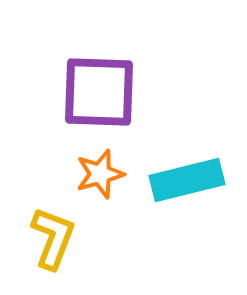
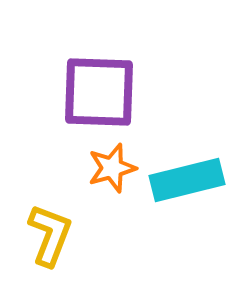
orange star: moved 12 px right, 6 px up
yellow L-shape: moved 3 px left, 3 px up
